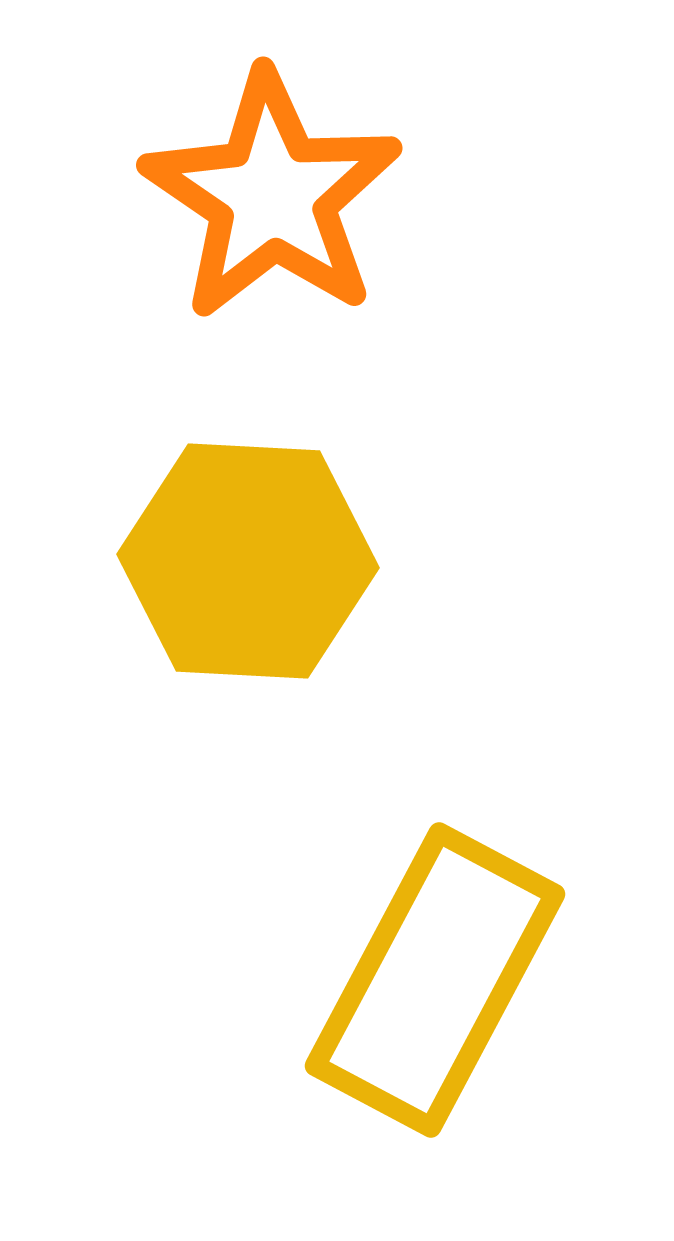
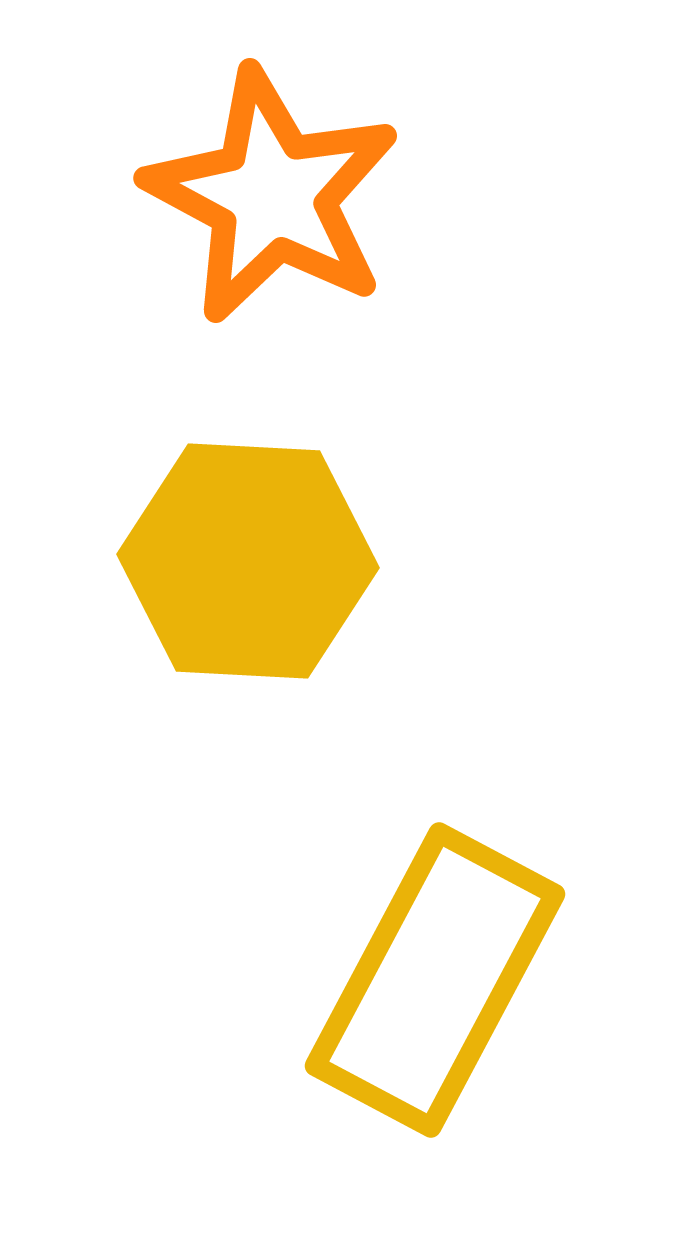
orange star: rotated 6 degrees counterclockwise
